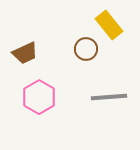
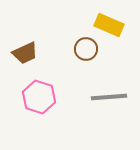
yellow rectangle: rotated 28 degrees counterclockwise
pink hexagon: rotated 12 degrees counterclockwise
